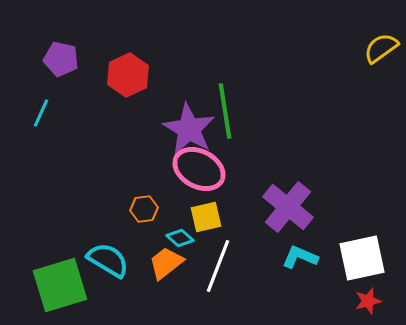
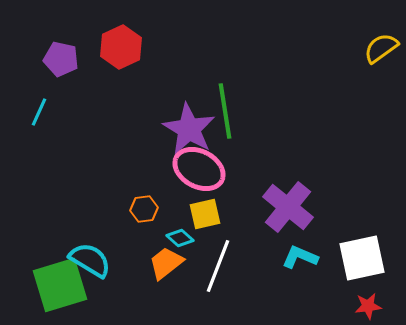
red hexagon: moved 7 px left, 28 px up
cyan line: moved 2 px left, 1 px up
yellow square: moved 1 px left, 3 px up
cyan semicircle: moved 18 px left
red star: moved 5 px down; rotated 8 degrees clockwise
